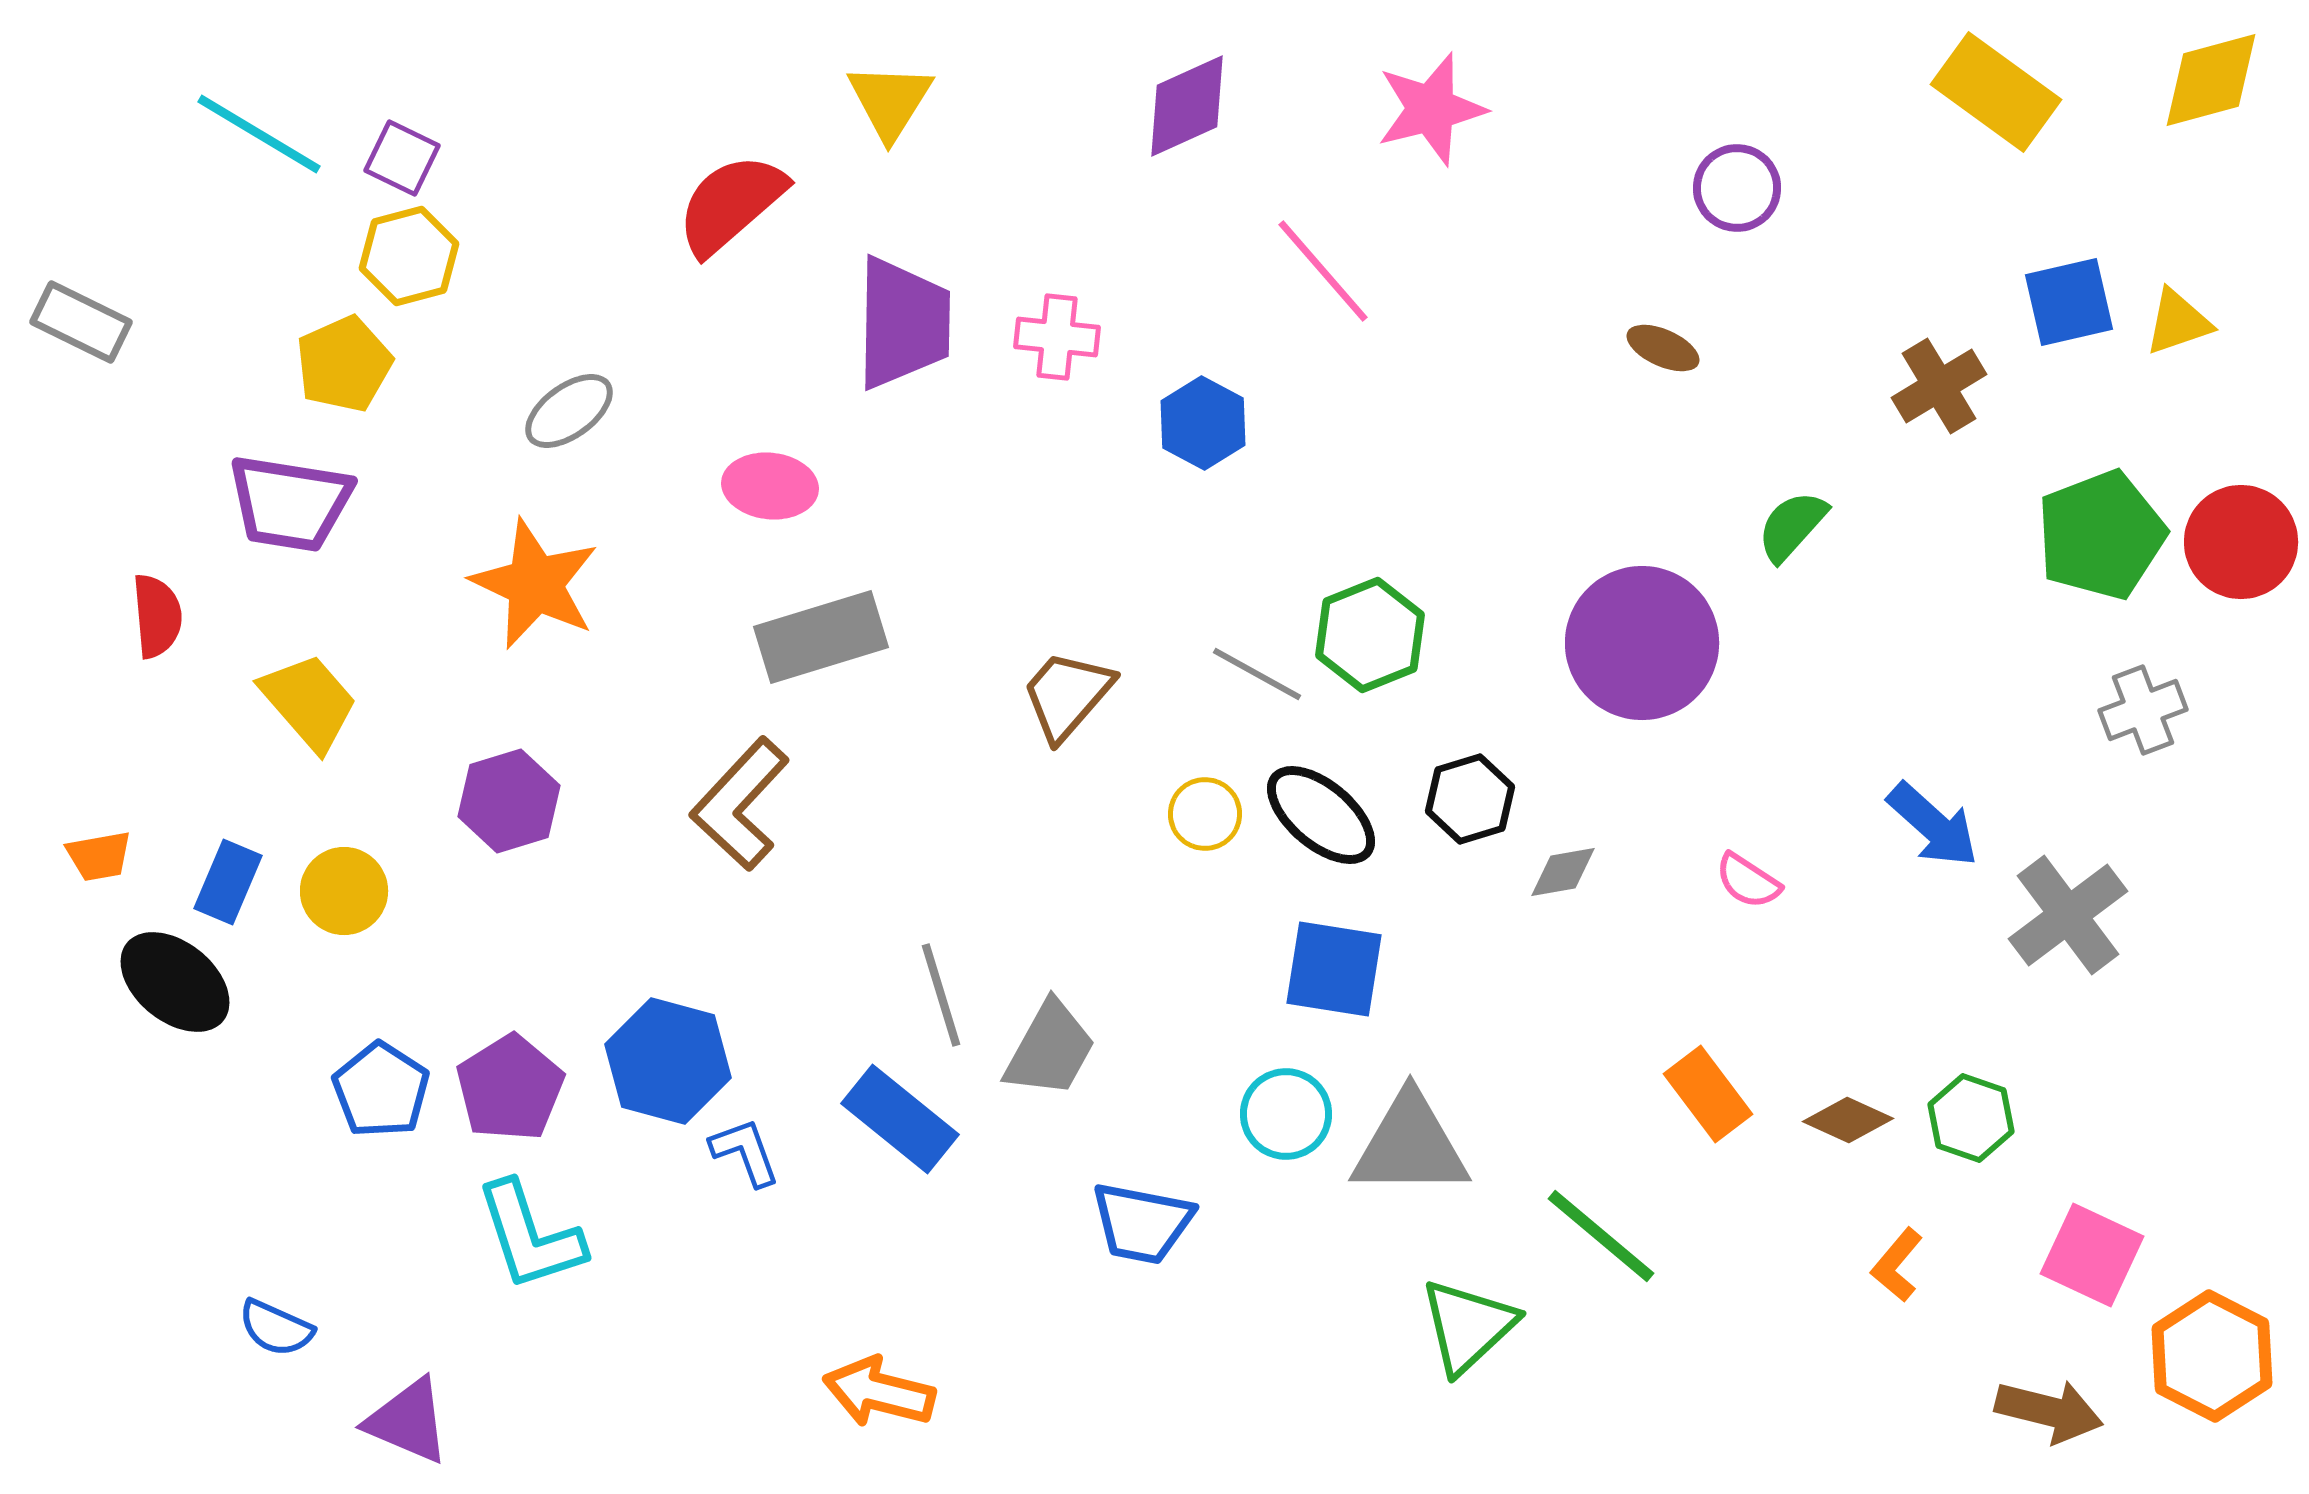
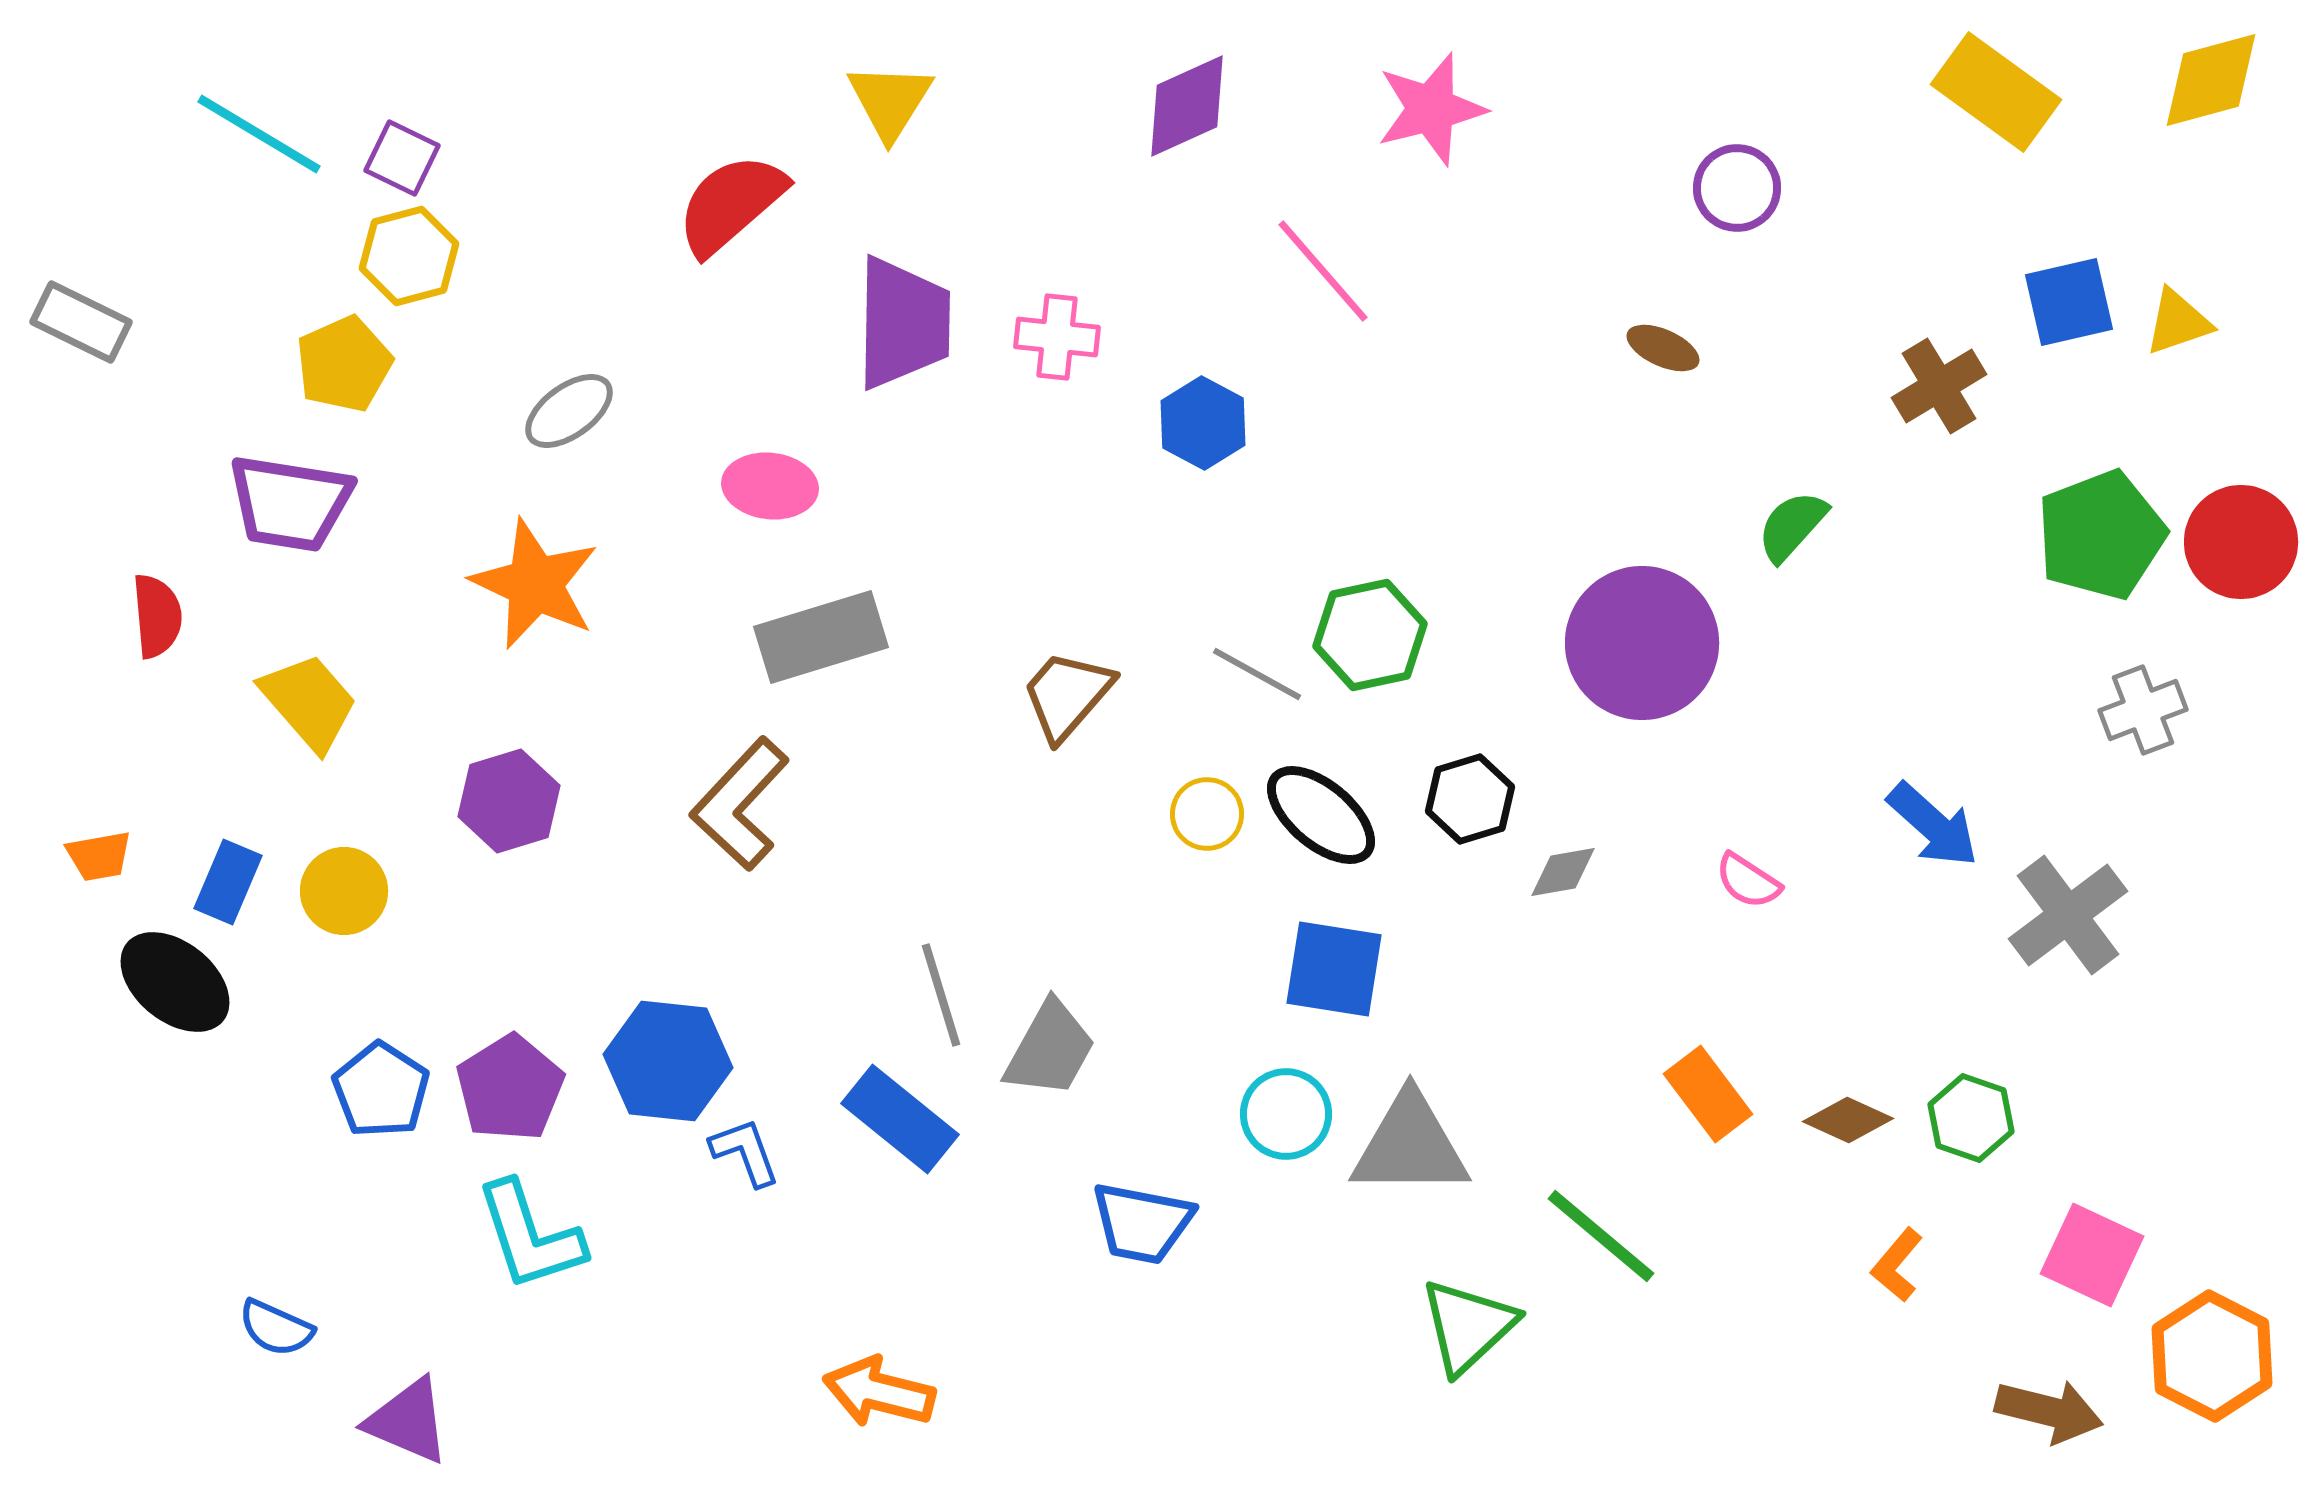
green hexagon at (1370, 635): rotated 10 degrees clockwise
yellow circle at (1205, 814): moved 2 px right
blue hexagon at (668, 1061): rotated 9 degrees counterclockwise
